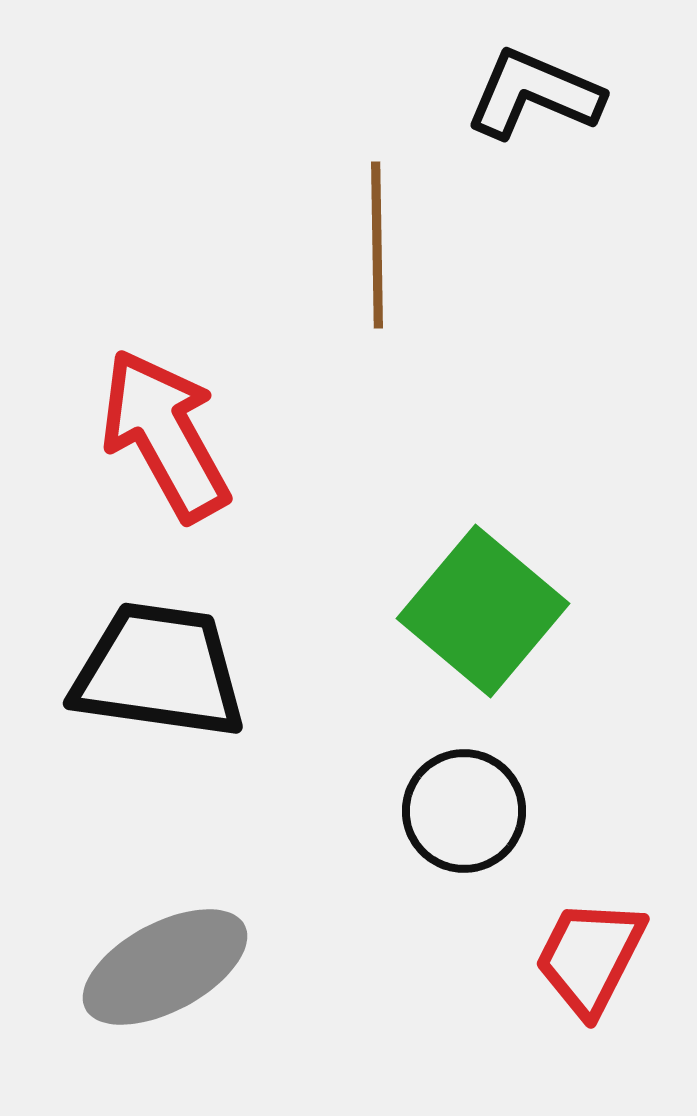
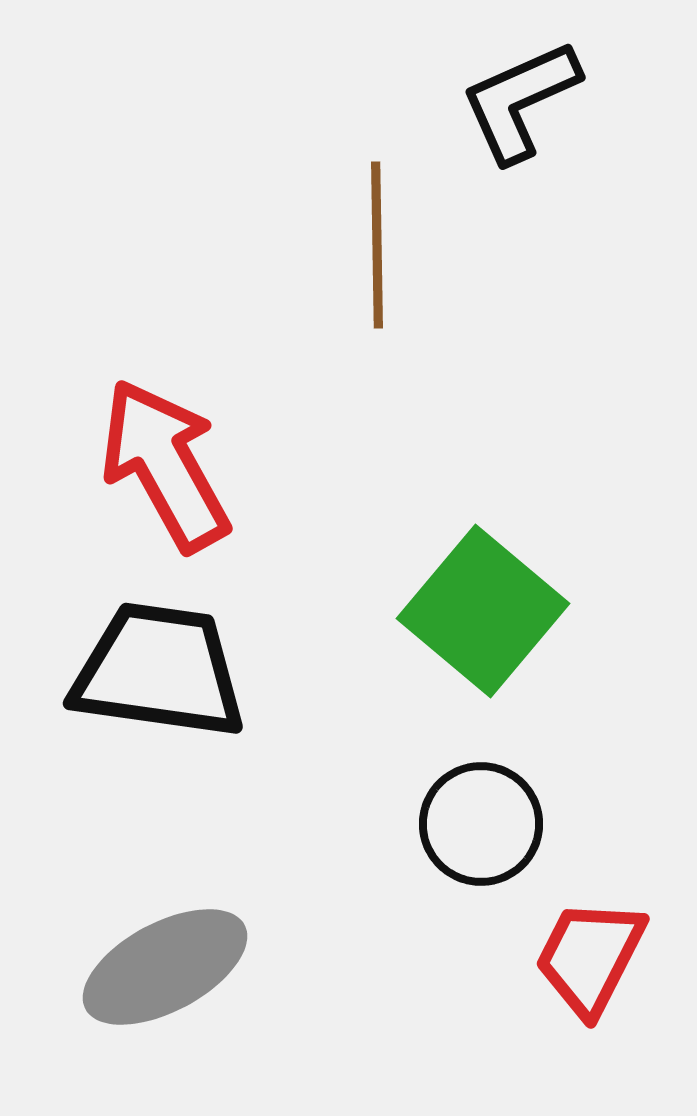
black L-shape: moved 14 px left, 7 px down; rotated 47 degrees counterclockwise
red arrow: moved 30 px down
black circle: moved 17 px right, 13 px down
